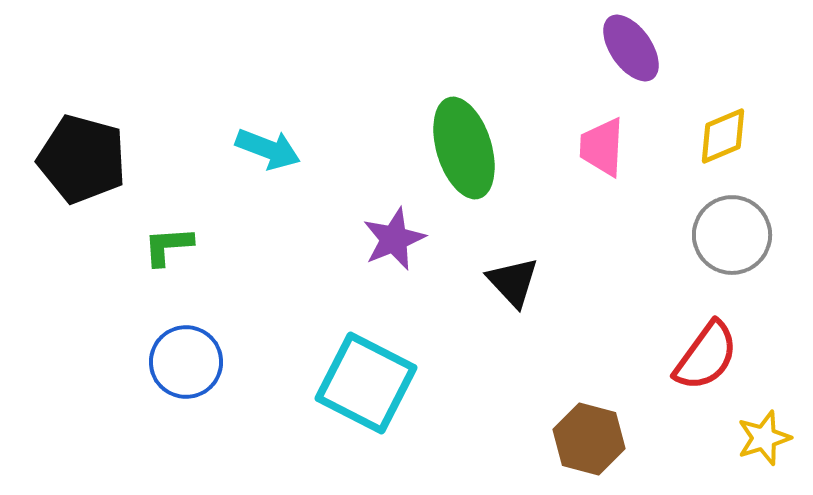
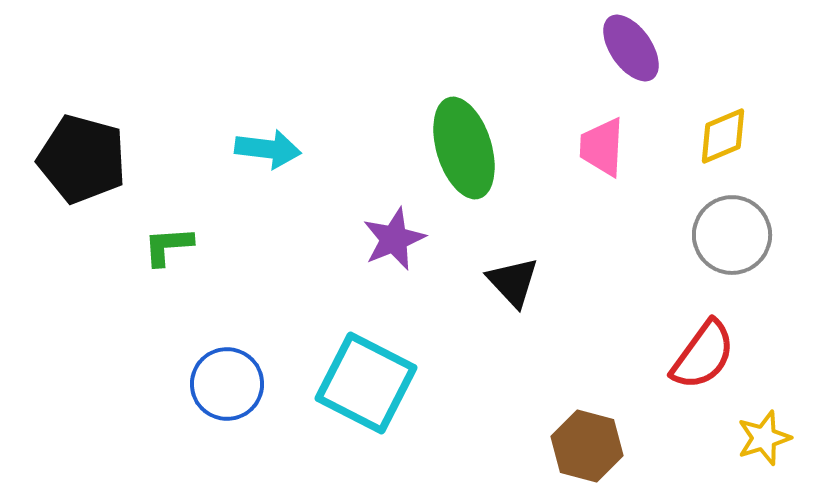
cyan arrow: rotated 14 degrees counterclockwise
red semicircle: moved 3 px left, 1 px up
blue circle: moved 41 px right, 22 px down
brown hexagon: moved 2 px left, 7 px down
